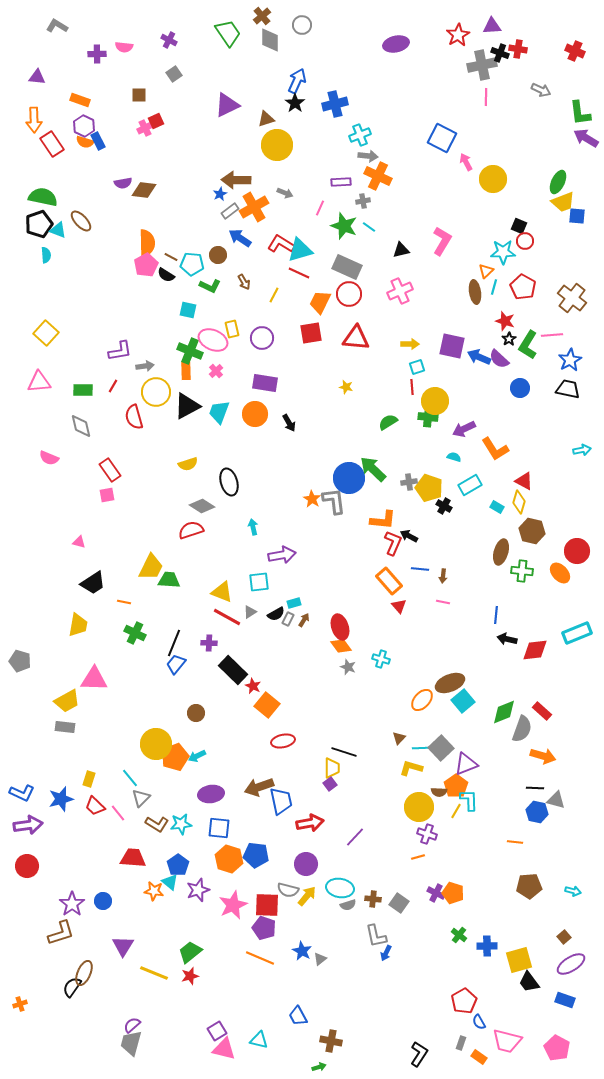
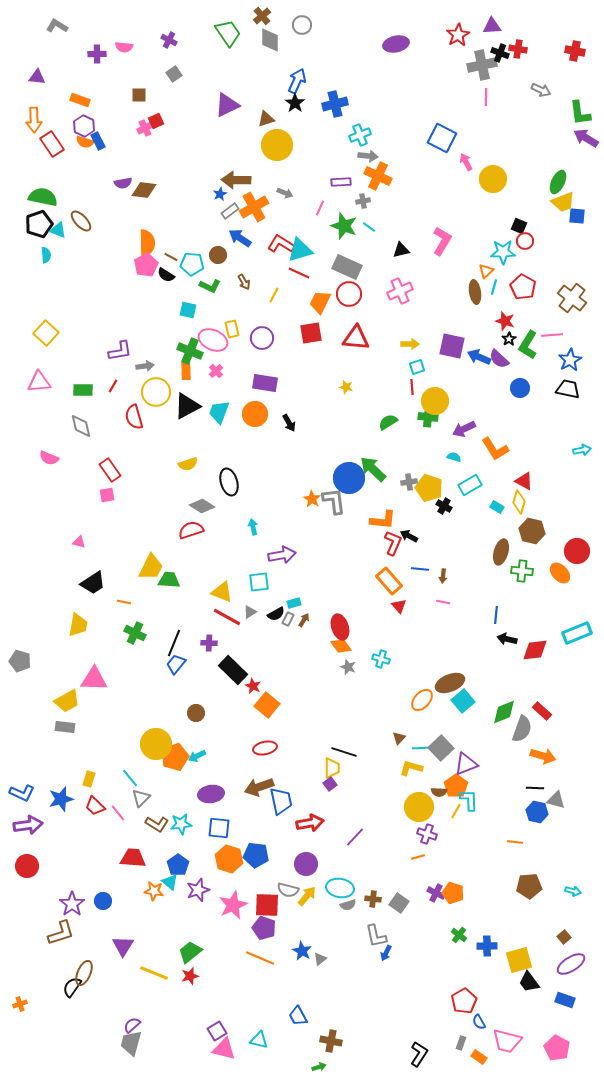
red cross at (575, 51): rotated 12 degrees counterclockwise
red ellipse at (283, 741): moved 18 px left, 7 px down
